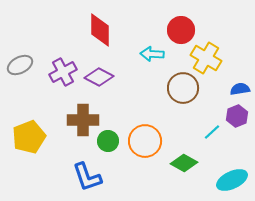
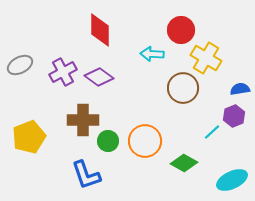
purple diamond: rotated 8 degrees clockwise
purple hexagon: moved 3 px left
blue L-shape: moved 1 px left, 2 px up
